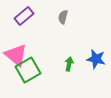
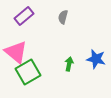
pink triangle: moved 3 px up
green square: moved 2 px down
